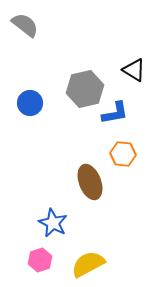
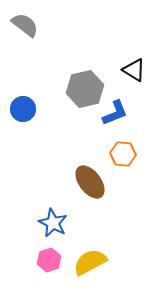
blue circle: moved 7 px left, 6 px down
blue L-shape: rotated 12 degrees counterclockwise
brown ellipse: rotated 16 degrees counterclockwise
pink hexagon: moved 9 px right
yellow semicircle: moved 2 px right, 2 px up
